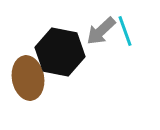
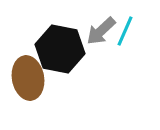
cyan line: rotated 44 degrees clockwise
black hexagon: moved 3 px up
